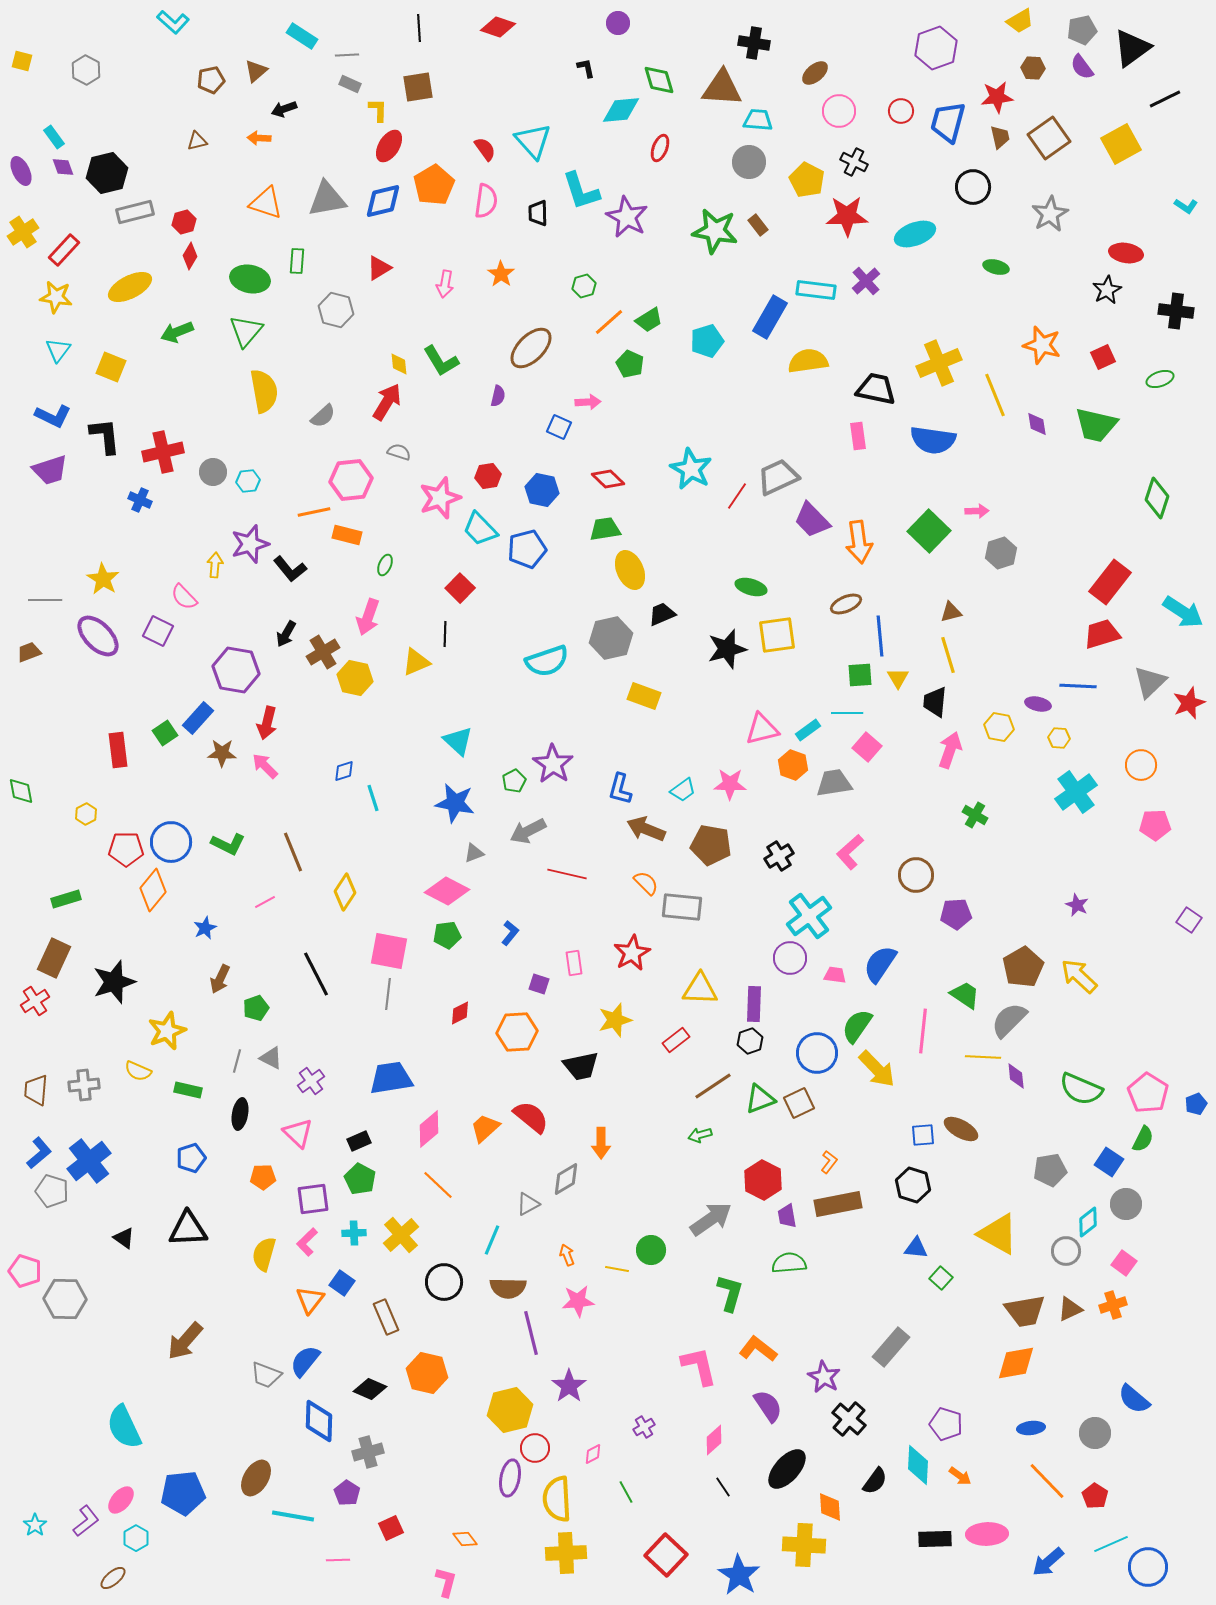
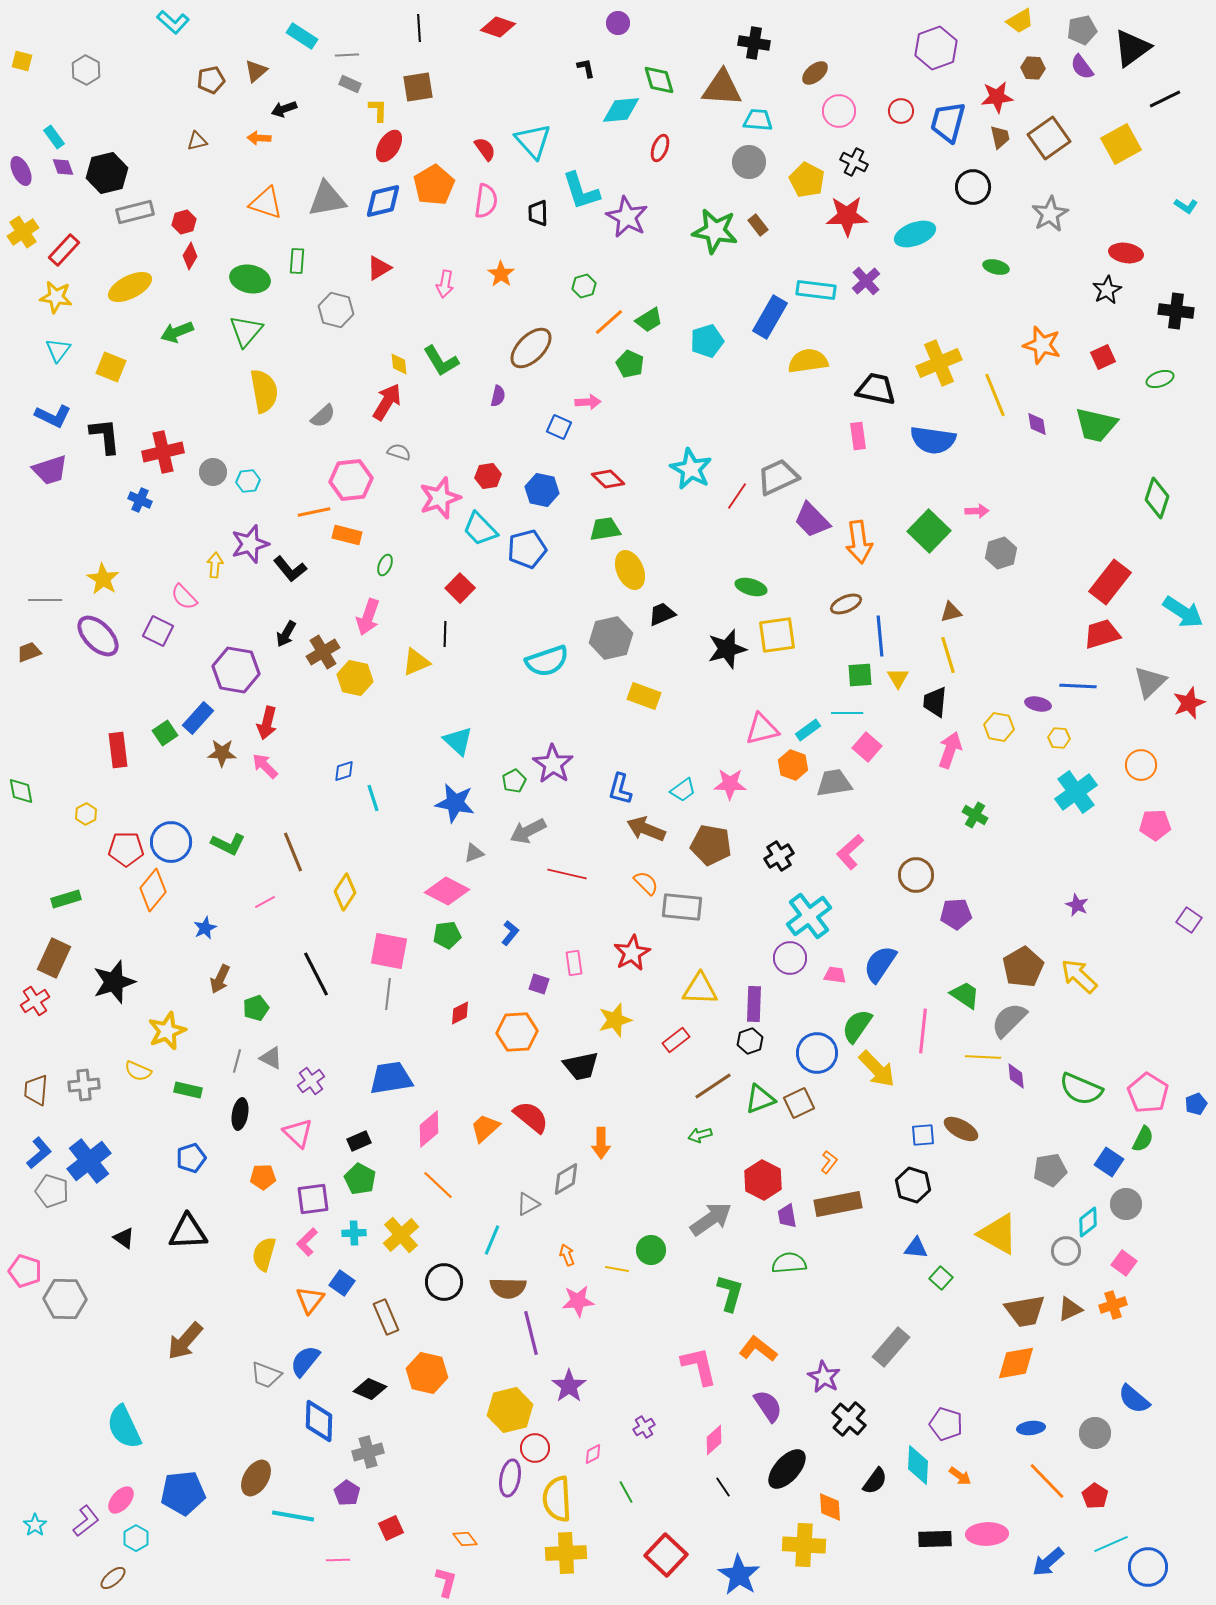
black triangle at (188, 1229): moved 3 px down
